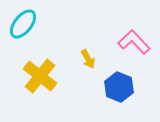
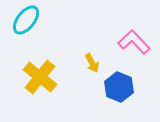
cyan ellipse: moved 3 px right, 4 px up
yellow arrow: moved 4 px right, 4 px down
yellow cross: moved 1 px down
